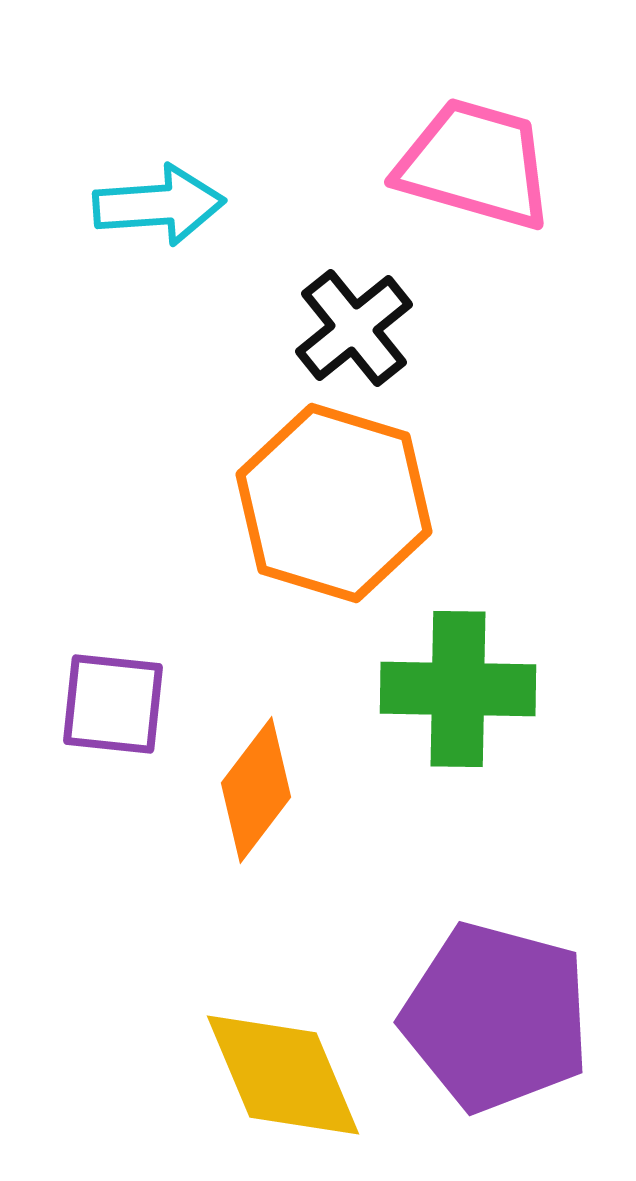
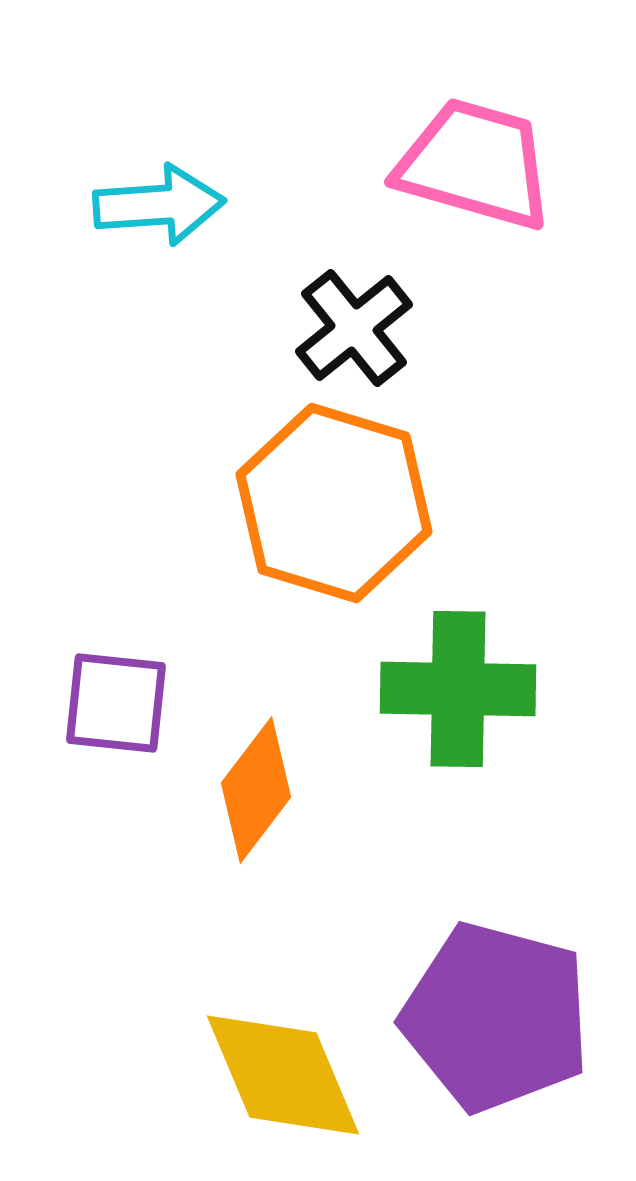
purple square: moved 3 px right, 1 px up
